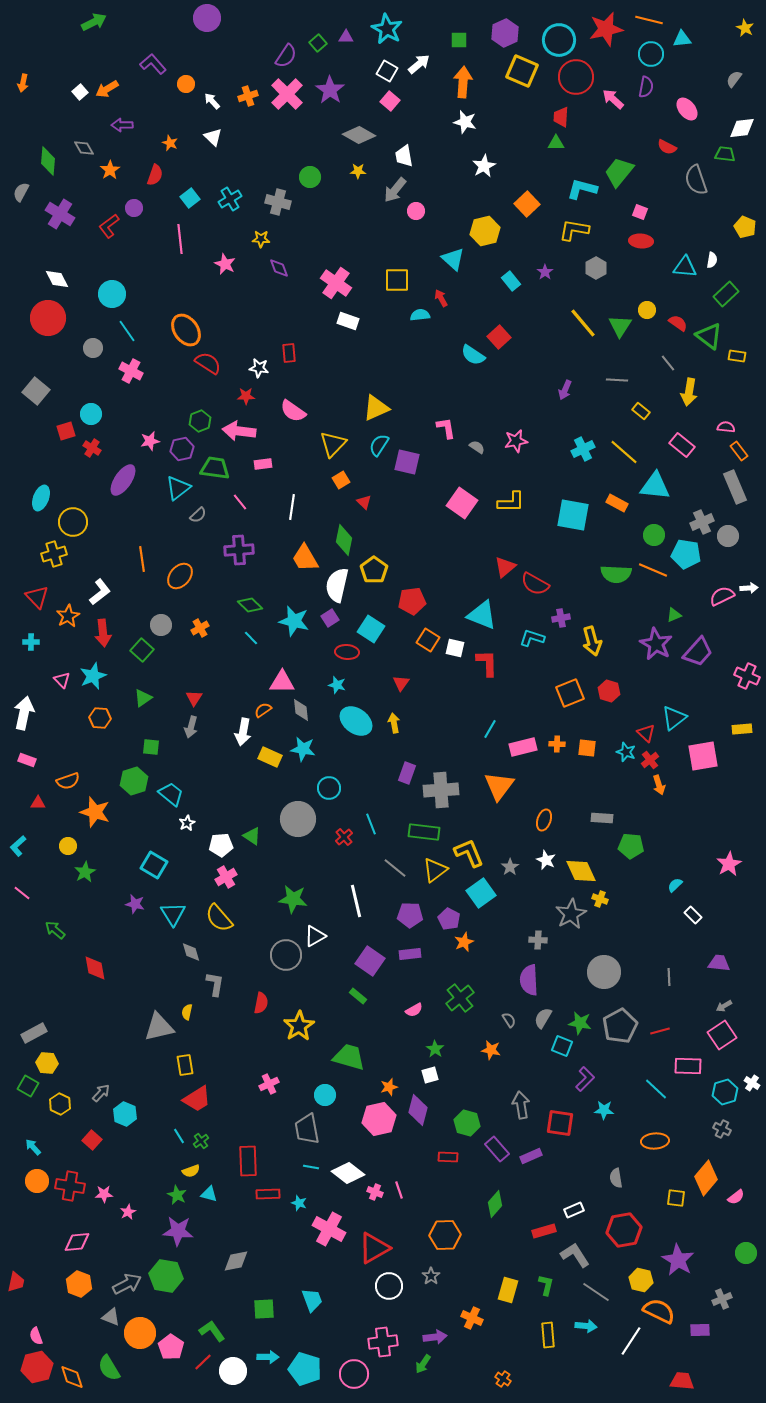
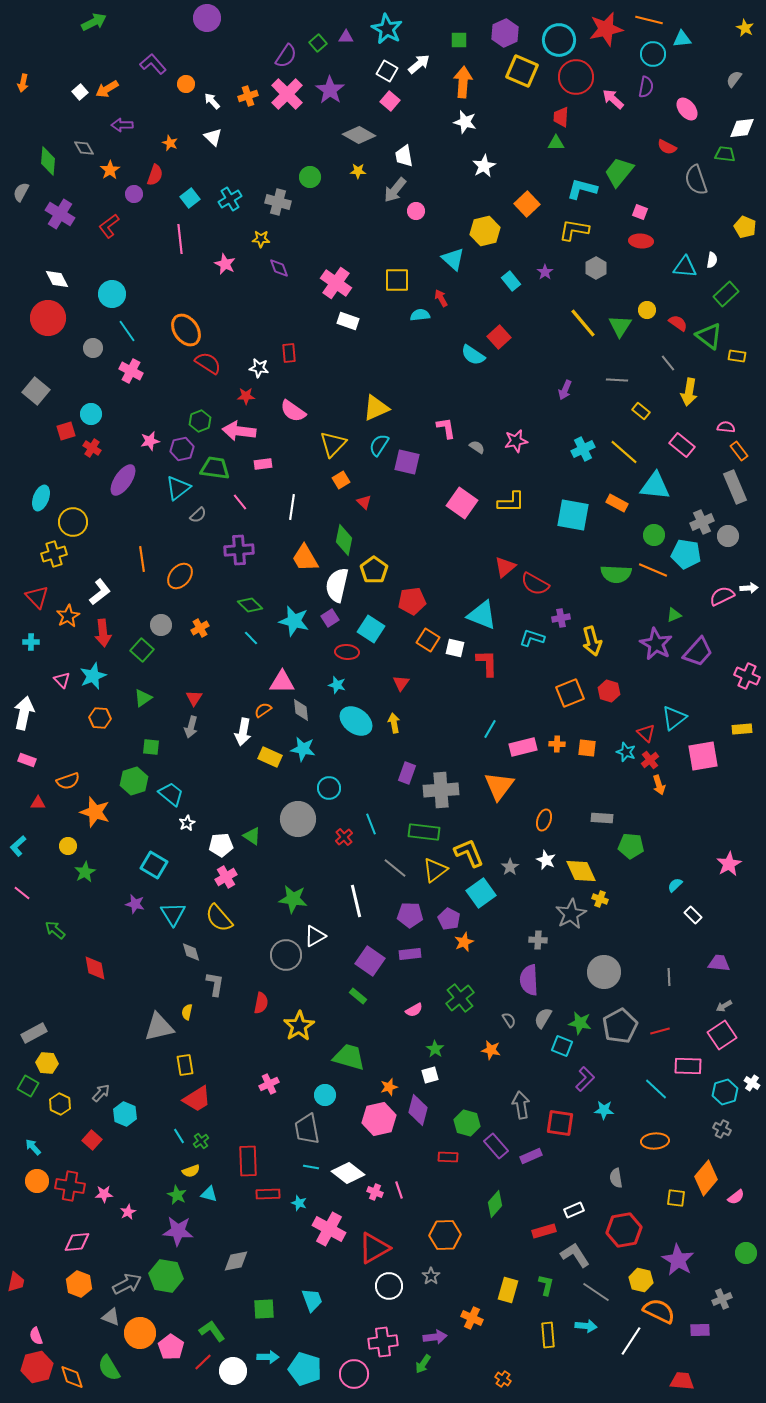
cyan circle at (651, 54): moved 2 px right
purple circle at (134, 208): moved 14 px up
purple rectangle at (497, 1149): moved 1 px left, 3 px up
